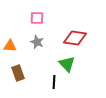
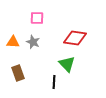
gray star: moved 4 px left
orange triangle: moved 3 px right, 4 px up
